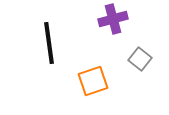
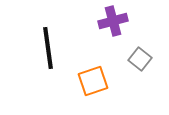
purple cross: moved 2 px down
black line: moved 1 px left, 5 px down
